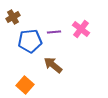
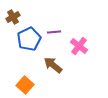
pink cross: moved 2 px left, 17 px down
blue pentagon: moved 1 px left, 2 px up; rotated 20 degrees counterclockwise
